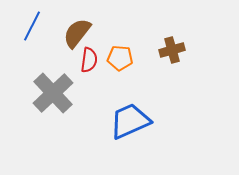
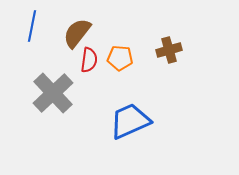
blue line: rotated 16 degrees counterclockwise
brown cross: moved 3 px left
